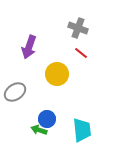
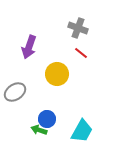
cyan trapezoid: moved 1 px down; rotated 35 degrees clockwise
